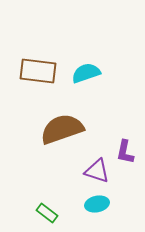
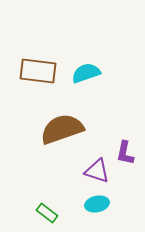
purple L-shape: moved 1 px down
